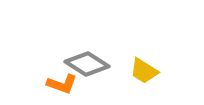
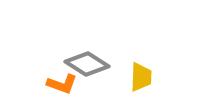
yellow trapezoid: moved 3 px left, 6 px down; rotated 120 degrees counterclockwise
